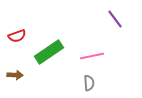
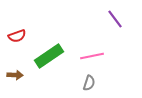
green rectangle: moved 4 px down
gray semicircle: rotated 21 degrees clockwise
